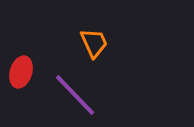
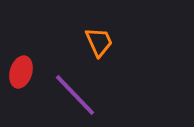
orange trapezoid: moved 5 px right, 1 px up
